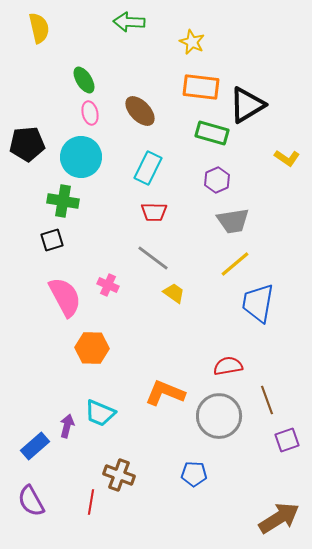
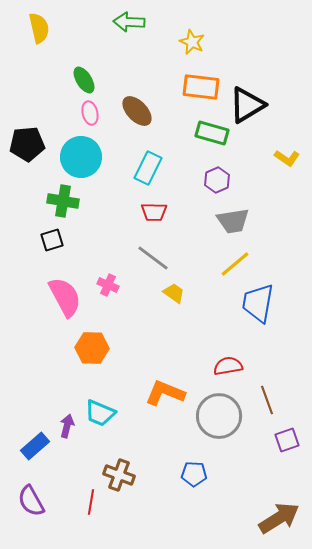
brown ellipse: moved 3 px left
